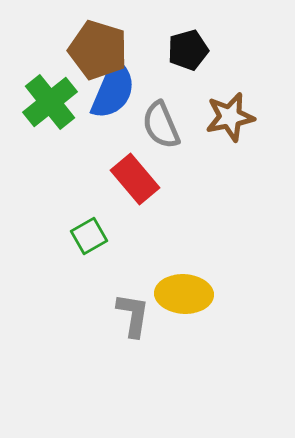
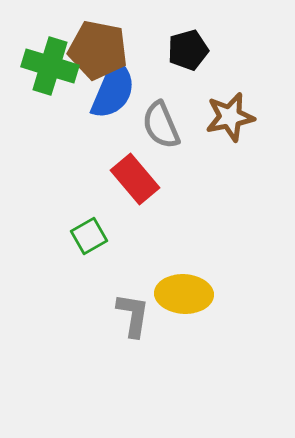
brown pentagon: rotated 6 degrees counterclockwise
green cross: moved 36 px up; rotated 34 degrees counterclockwise
